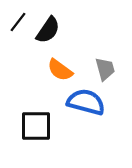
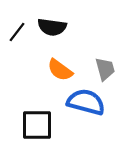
black line: moved 1 px left, 10 px down
black semicircle: moved 4 px right, 3 px up; rotated 64 degrees clockwise
black square: moved 1 px right, 1 px up
